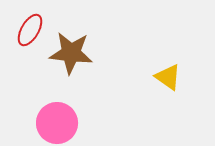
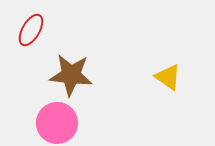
red ellipse: moved 1 px right
brown star: moved 22 px down
